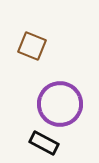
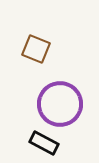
brown square: moved 4 px right, 3 px down
